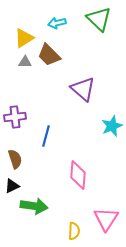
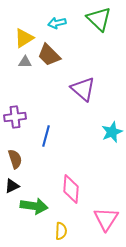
cyan star: moved 6 px down
pink diamond: moved 7 px left, 14 px down
yellow semicircle: moved 13 px left
